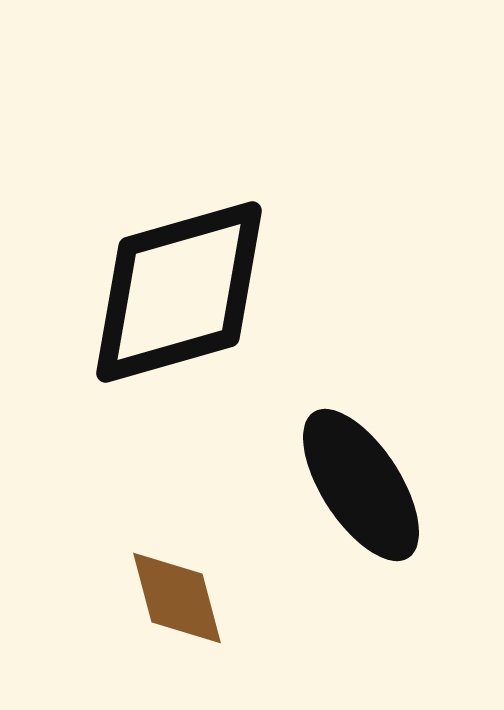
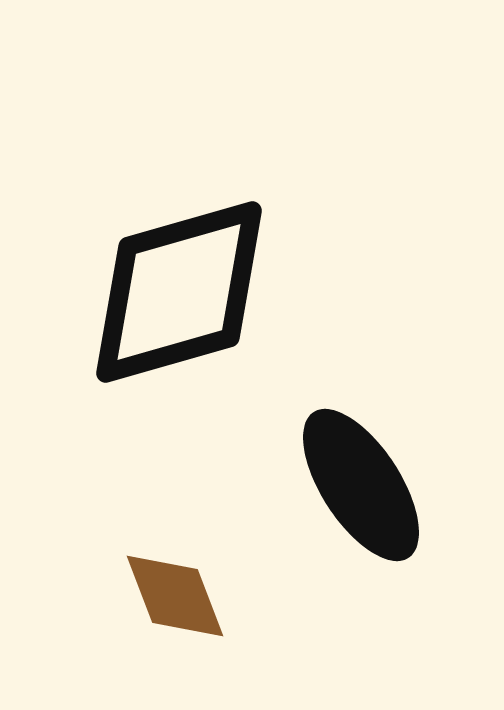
brown diamond: moved 2 px left, 2 px up; rotated 6 degrees counterclockwise
